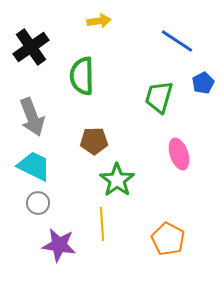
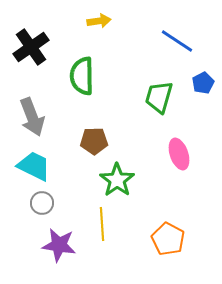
gray circle: moved 4 px right
